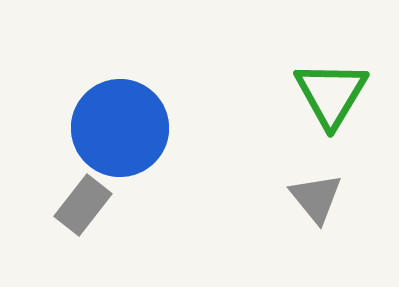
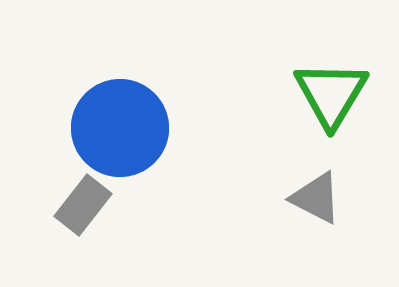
gray triangle: rotated 24 degrees counterclockwise
